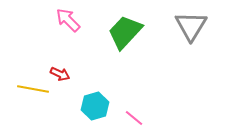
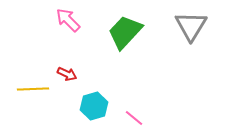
red arrow: moved 7 px right
yellow line: rotated 12 degrees counterclockwise
cyan hexagon: moved 1 px left
